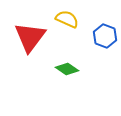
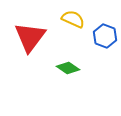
yellow semicircle: moved 6 px right
green diamond: moved 1 px right, 1 px up
